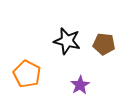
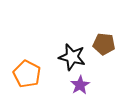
black star: moved 5 px right, 16 px down
